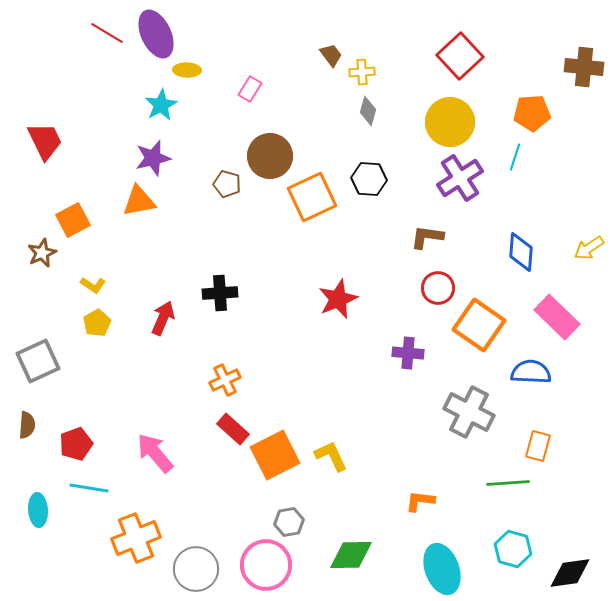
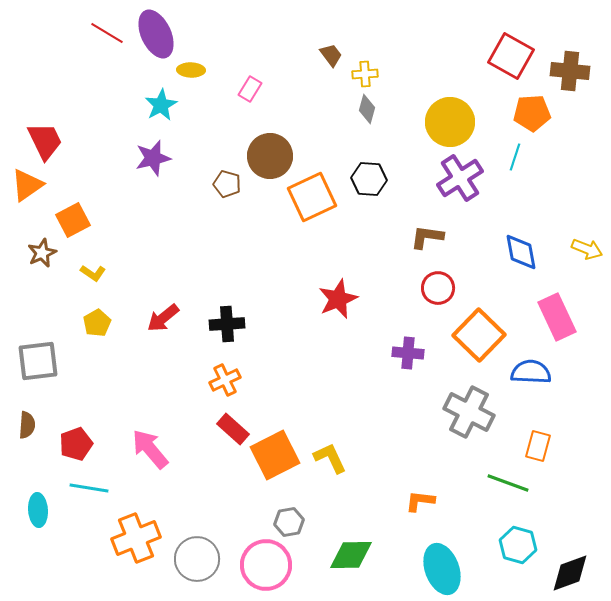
red square at (460, 56): moved 51 px right; rotated 18 degrees counterclockwise
brown cross at (584, 67): moved 14 px left, 4 px down
yellow ellipse at (187, 70): moved 4 px right
yellow cross at (362, 72): moved 3 px right, 2 px down
gray diamond at (368, 111): moved 1 px left, 2 px up
orange triangle at (139, 201): moved 112 px left, 16 px up; rotated 24 degrees counterclockwise
yellow arrow at (589, 248): moved 2 px left, 1 px down; rotated 124 degrees counterclockwise
blue diamond at (521, 252): rotated 15 degrees counterclockwise
yellow L-shape at (93, 285): moved 12 px up
black cross at (220, 293): moved 7 px right, 31 px down
pink rectangle at (557, 317): rotated 21 degrees clockwise
red arrow at (163, 318): rotated 152 degrees counterclockwise
orange square at (479, 325): moved 10 px down; rotated 9 degrees clockwise
gray square at (38, 361): rotated 18 degrees clockwise
pink arrow at (155, 453): moved 5 px left, 4 px up
yellow L-shape at (331, 456): moved 1 px left, 2 px down
green line at (508, 483): rotated 24 degrees clockwise
cyan hexagon at (513, 549): moved 5 px right, 4 px up
gray circle at (196, 569): moved 1 px right, 10 px up
black diamond at (570, 573): rotated 12 degrees counterclockwise
